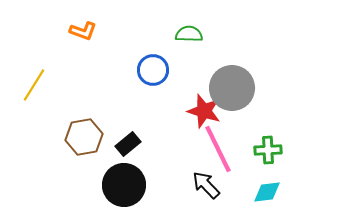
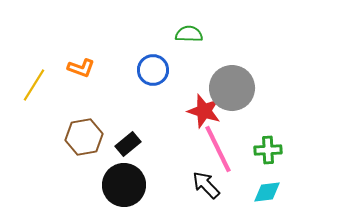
orange L-shape: moved 2 px left, 37 px down
